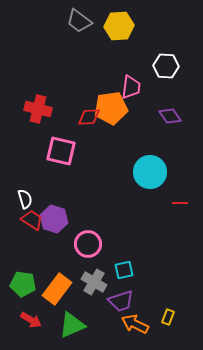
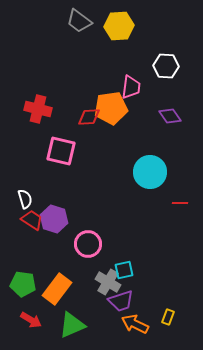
gray cross: moved 14 px right
